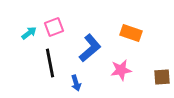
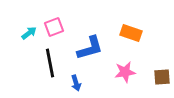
blue L-shape: rotated 24 degrees clockwise
pink star: moved 4 px right, 2 px down
